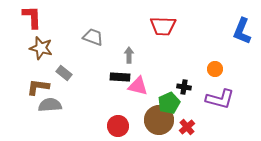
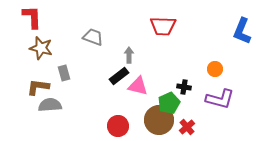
gray rectangle: rotated 35 degrees clockwise
black rectangle: moved 1 px left, 1 px up; rotated 42 degrees counterclockwise
